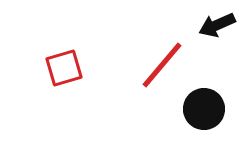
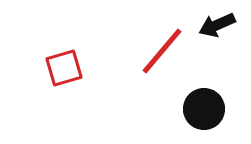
red line: moved 14 px up
